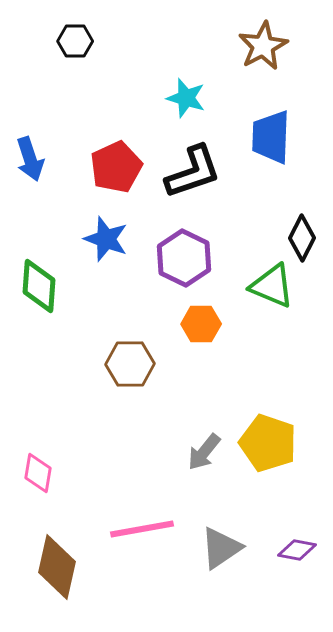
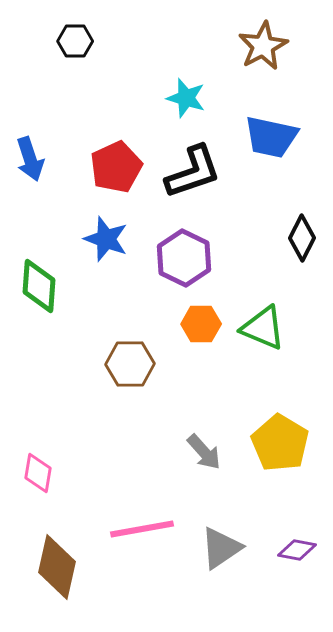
blue trapezoid: rotated 80 degrees counterclockwise
green triangle: moved 9 px left, 42 px down
yellow pentagon: moved 12 px right; rotated 12 degrees clockwise
gray arrow: rotated 81 degrees counterclockwise
